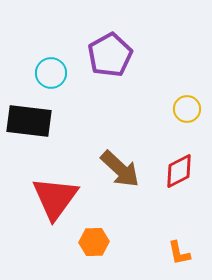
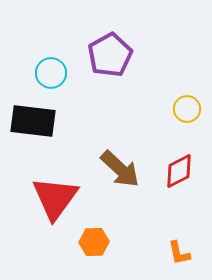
black rectangle: moved 4 px right
